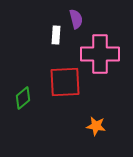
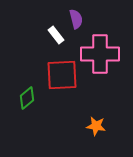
white rectangle: rotated 42 degrees counterclockwise
red square: moved 3 px left, 7 px up
green diamond: moved 4 px right
